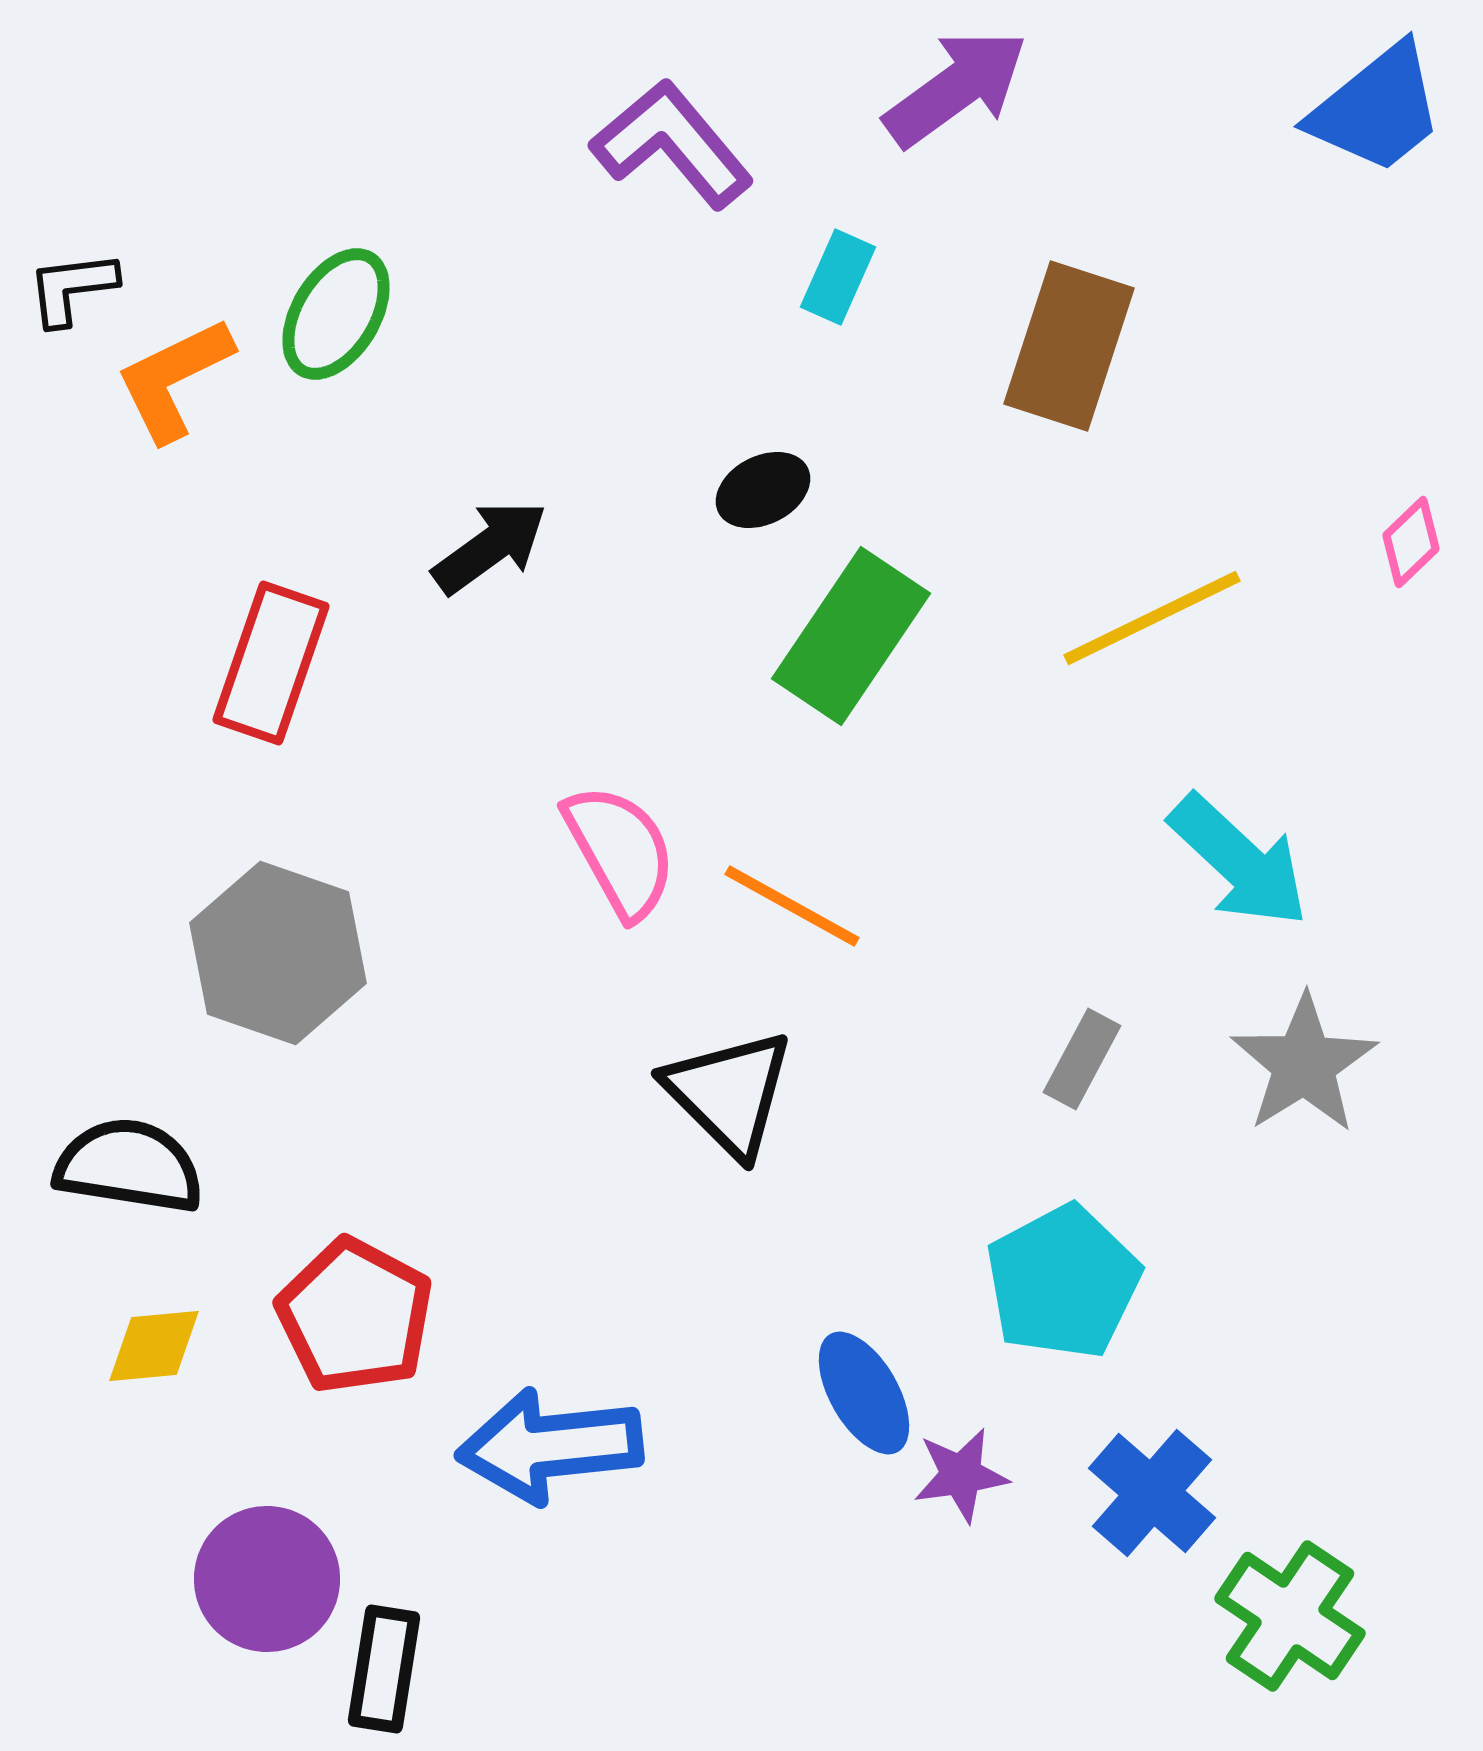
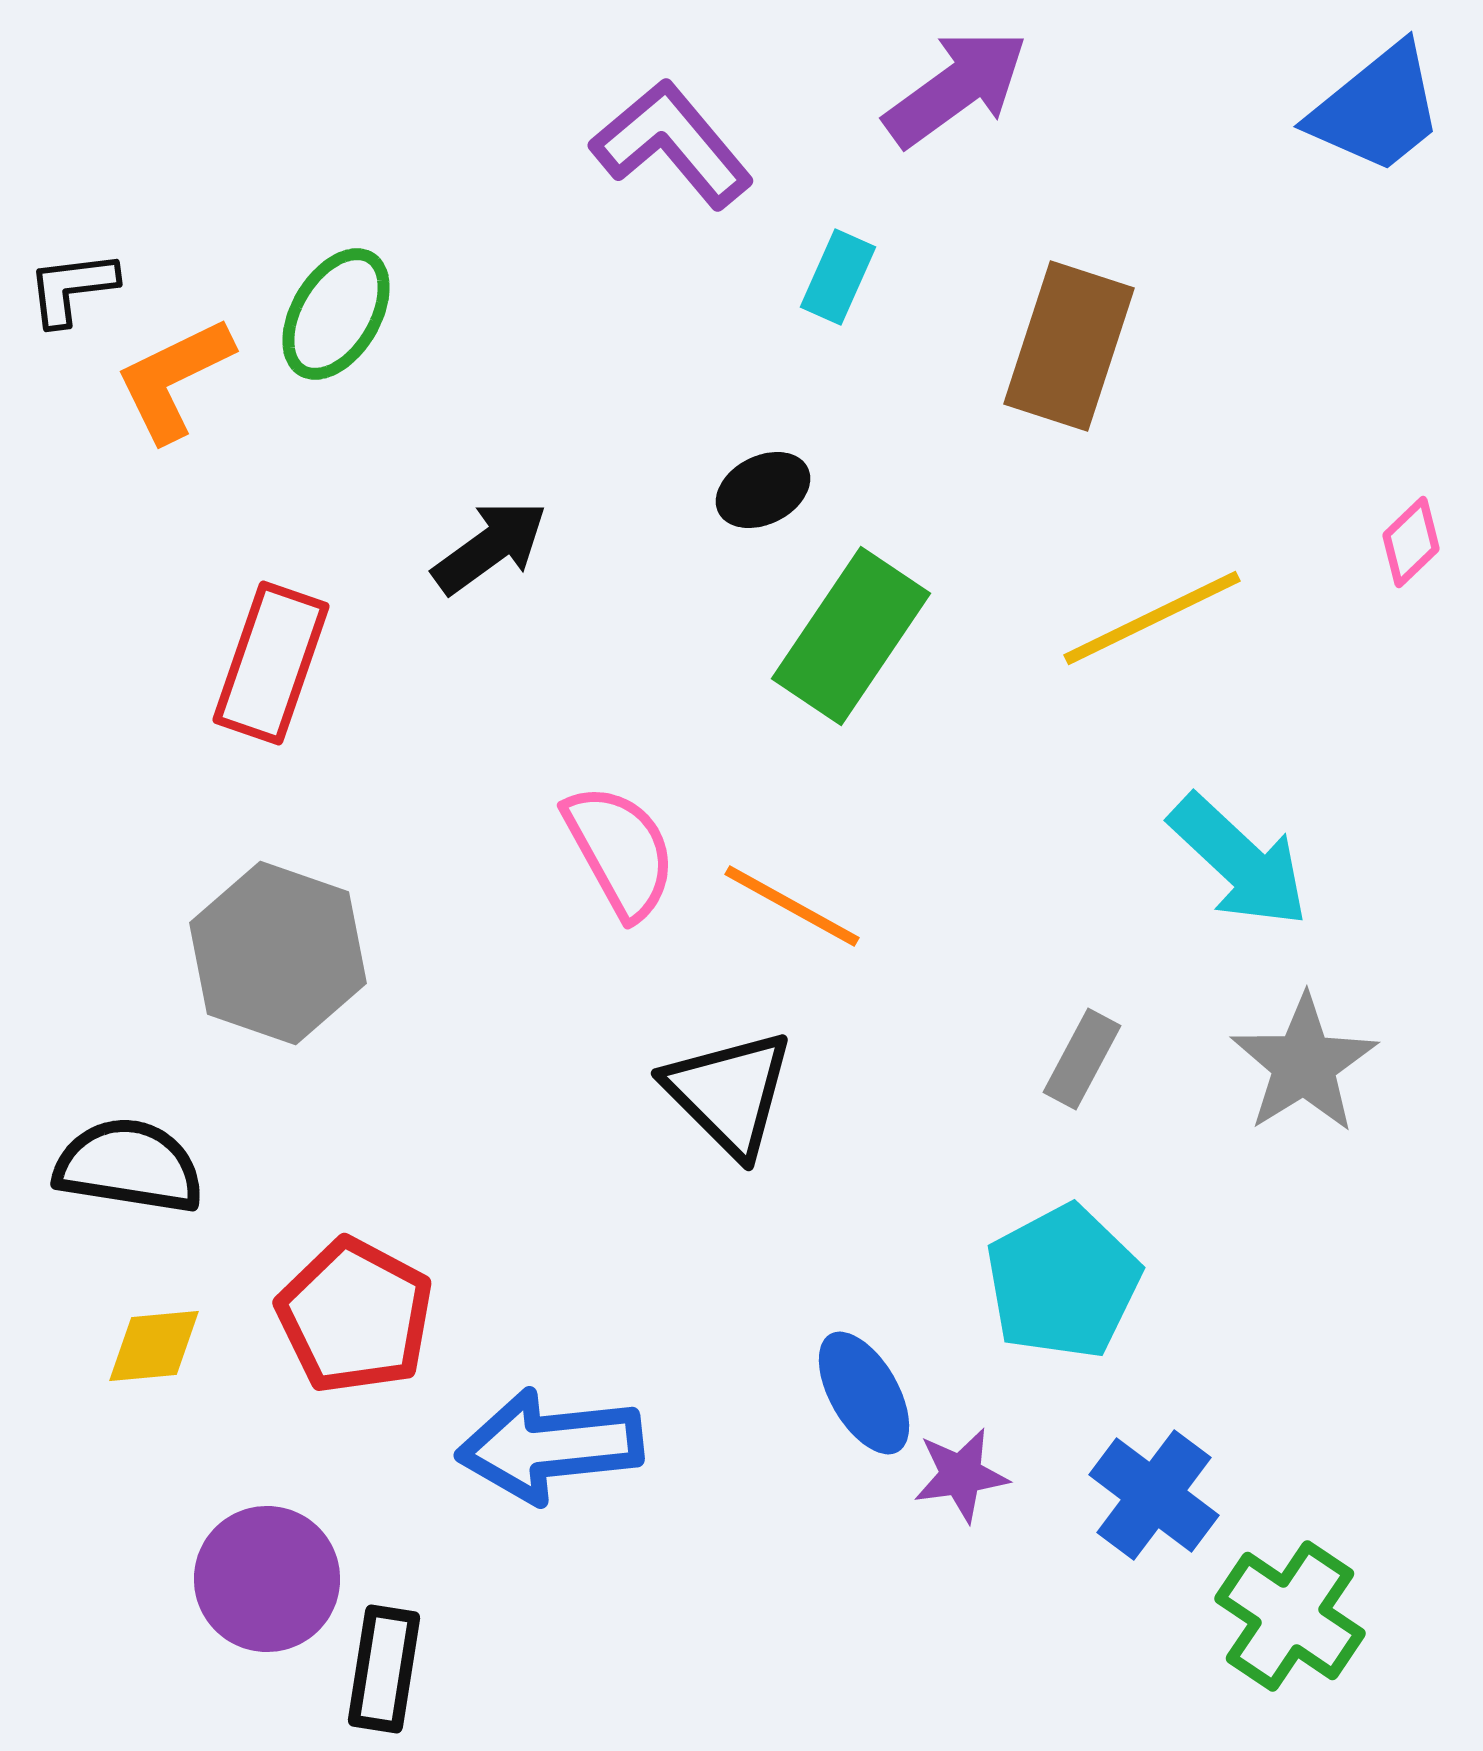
blue cross: moved 2 px right, 2 px down; rotated 4 degrees counterclockwise
